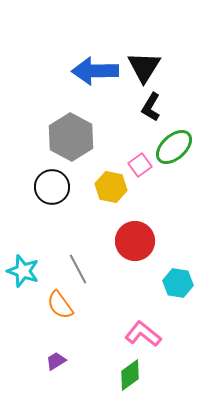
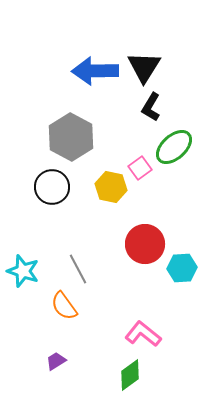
pink square: moved 3 px down
red circle: moved 10 px right, 3 px down
cyan hexagon: moved 4 px right, 15 px up; rotated 12 degrees counterclockwise
orange semicircle: moved 4 px right, 1 px down
